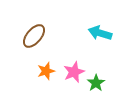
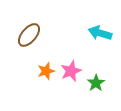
brown ellipse: moved 5 px left, 1 px up
pink star: moved 3 px left, 1 px up
